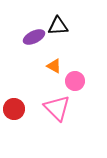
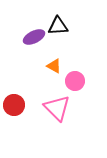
red circle: moved 4 px up
